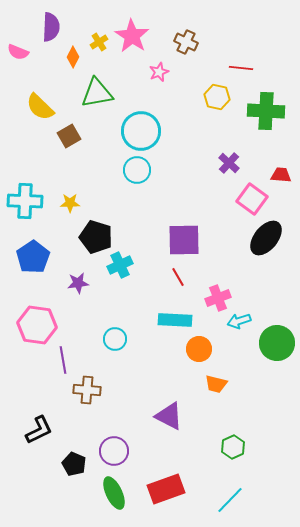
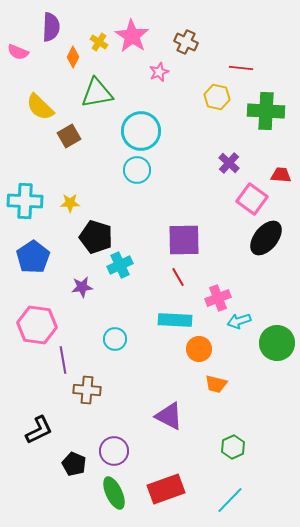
yellow cross at (99, 42): rotated 24 degrees counterclockwise
purple star at (78, 283): moved 4 px right, 4 px down
